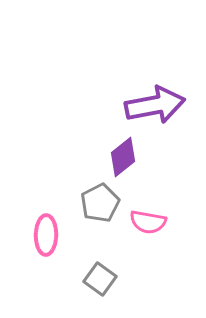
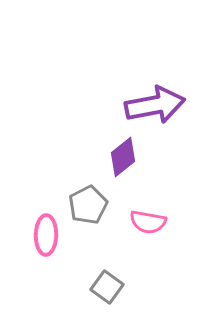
gray pentagon: moved 12 px left, 2 px down
gray square: moved 7 px right, 8 px down
